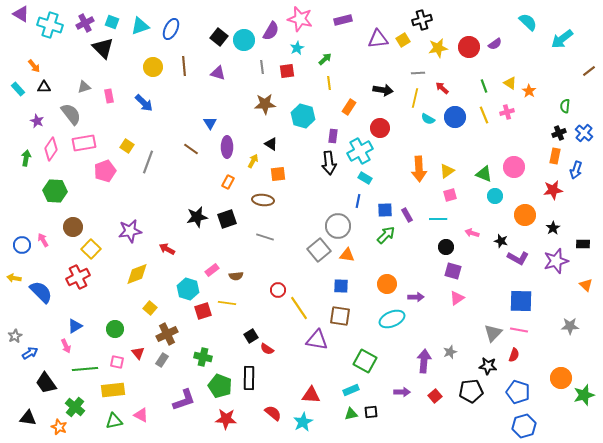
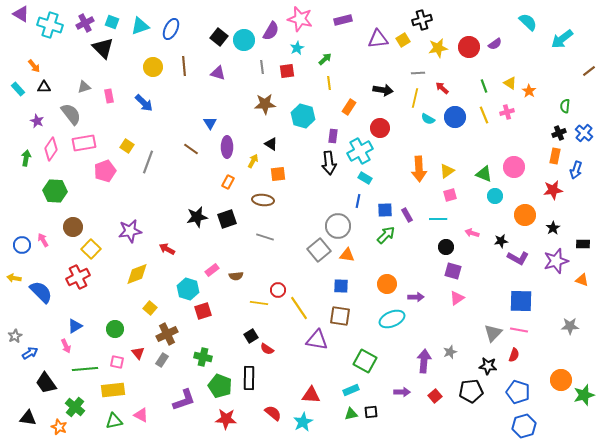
black star at (501, 241): rotated 24 degrees counterclockwise
orange triangle at (586, 285): moved 4 px left, 5 px up; rotated 24 degrees counterclockwise
yellow line at (227, 303): moved 32 px right
orange circle at (561, 378): moved 2 px down
